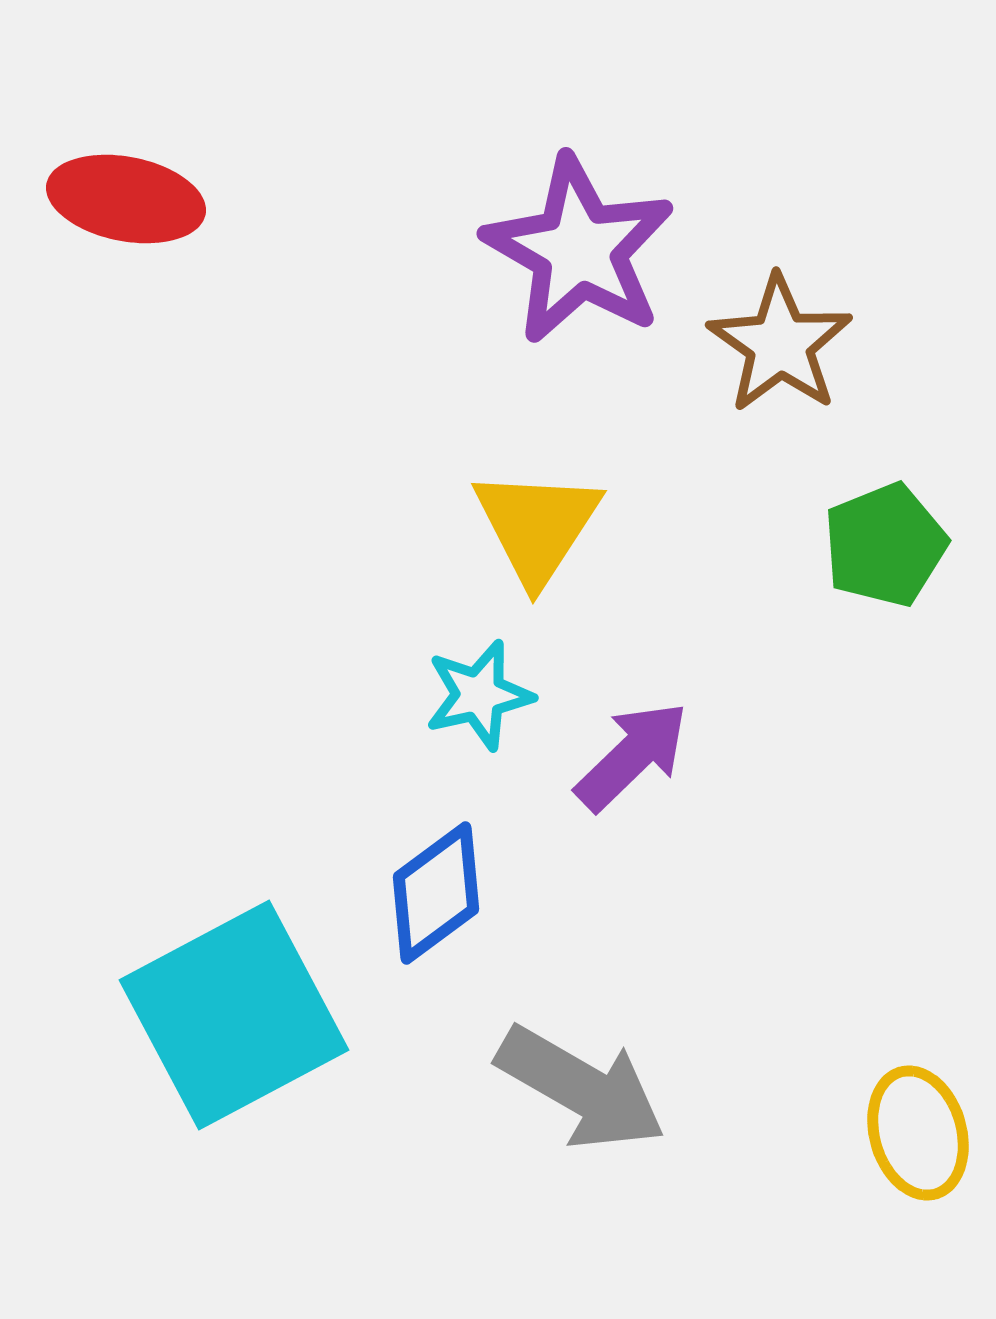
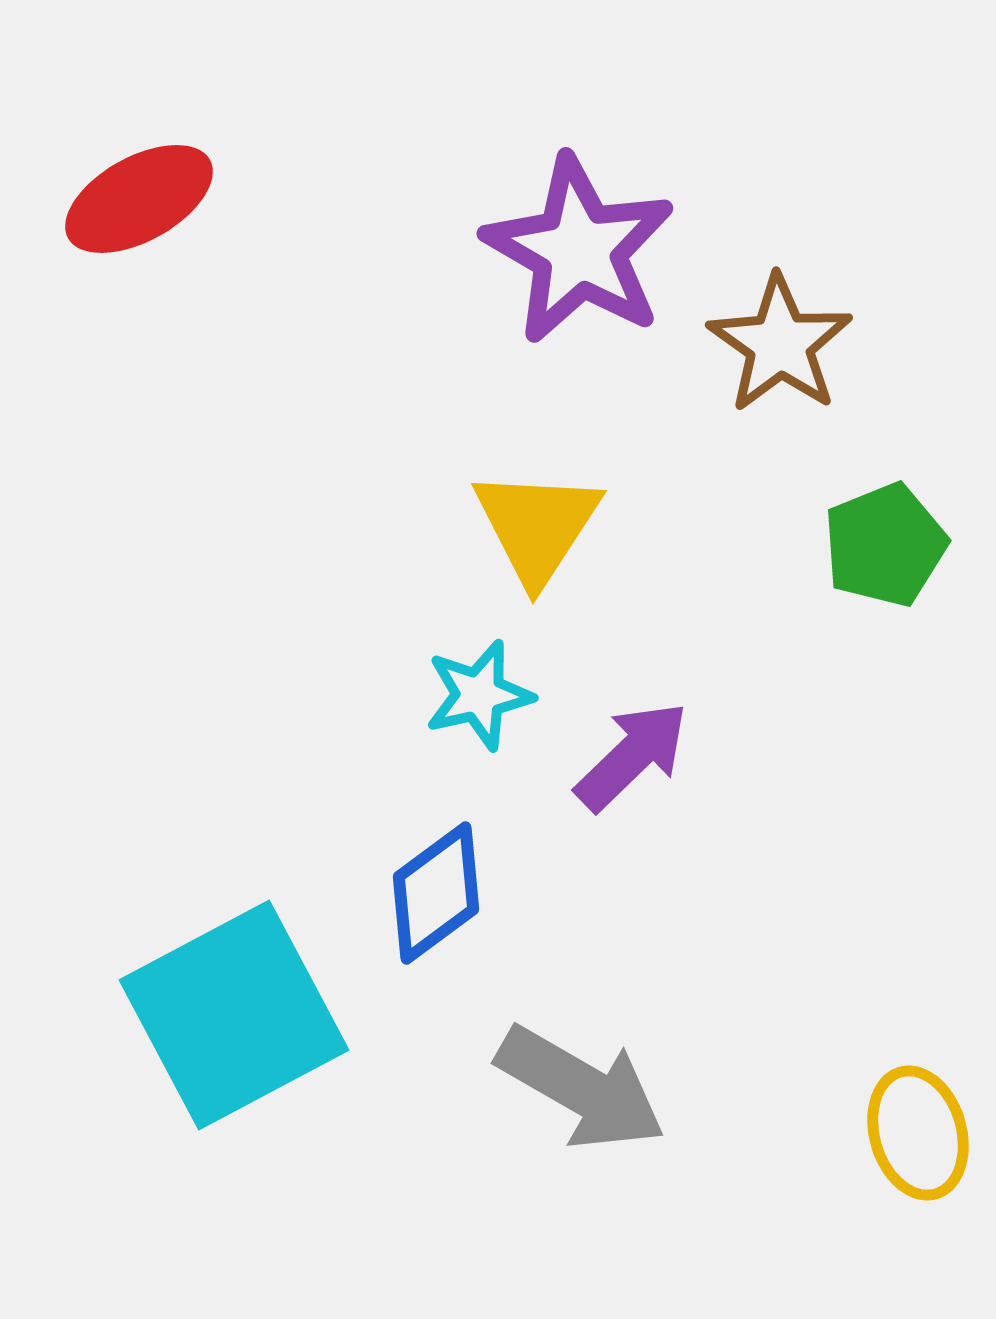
red ellipse: moved 13 px right; rotated 40 degrees counterclockwise
